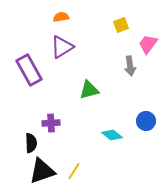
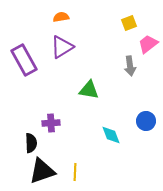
yellow square: moved 8 px right, 2 px up
pink trapezoid: rotated 15 degrees clockwise
purple rectangle: moved 5 px left, 10 px up
green triangle: rotated 25 degrees clockwise
cyan diamond: moved 1 px left; rotated 30 degrees clockwise
yellow line: moved 1 px right, 1 px down; rotated 30 degrees counterclockwise
